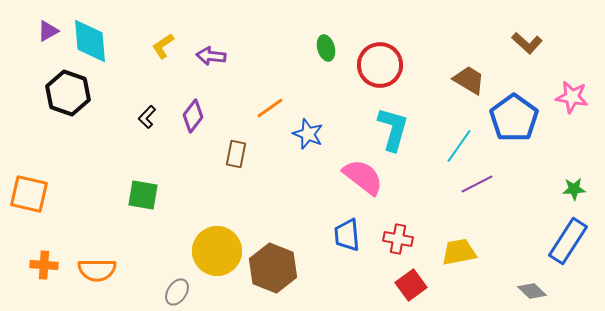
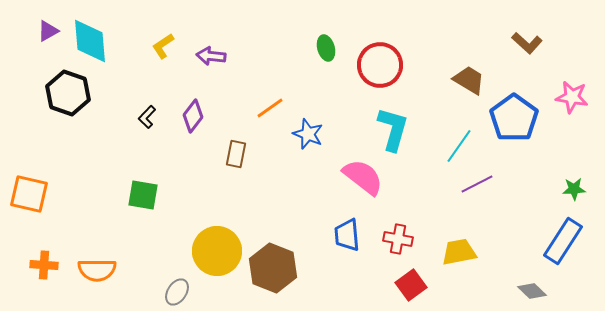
blue rectangle: moved 5 px left
